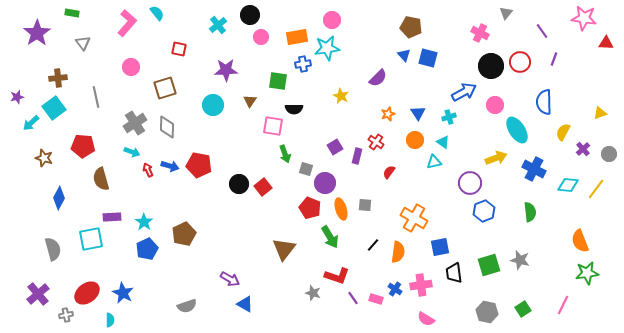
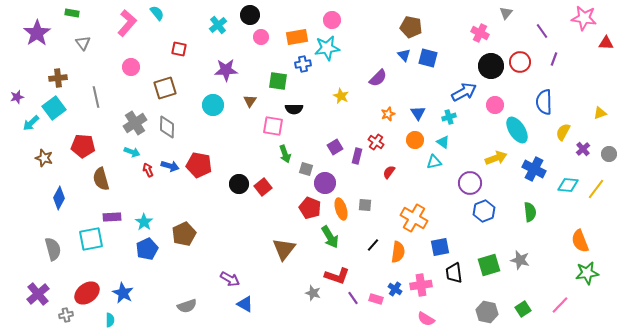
pink line at (563, 305): moved 3 px left; rotated 18 degrees clockwise
